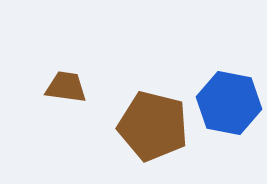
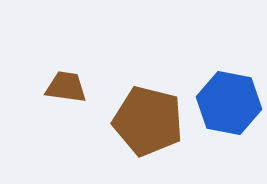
brown pentagon: moved 5 px left, 5 px up
